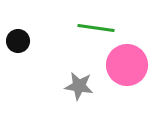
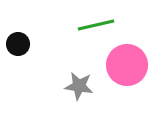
green line: moved 3 px up; rotated 21 degrees counterclockwise
black circle: moved 3 px down
